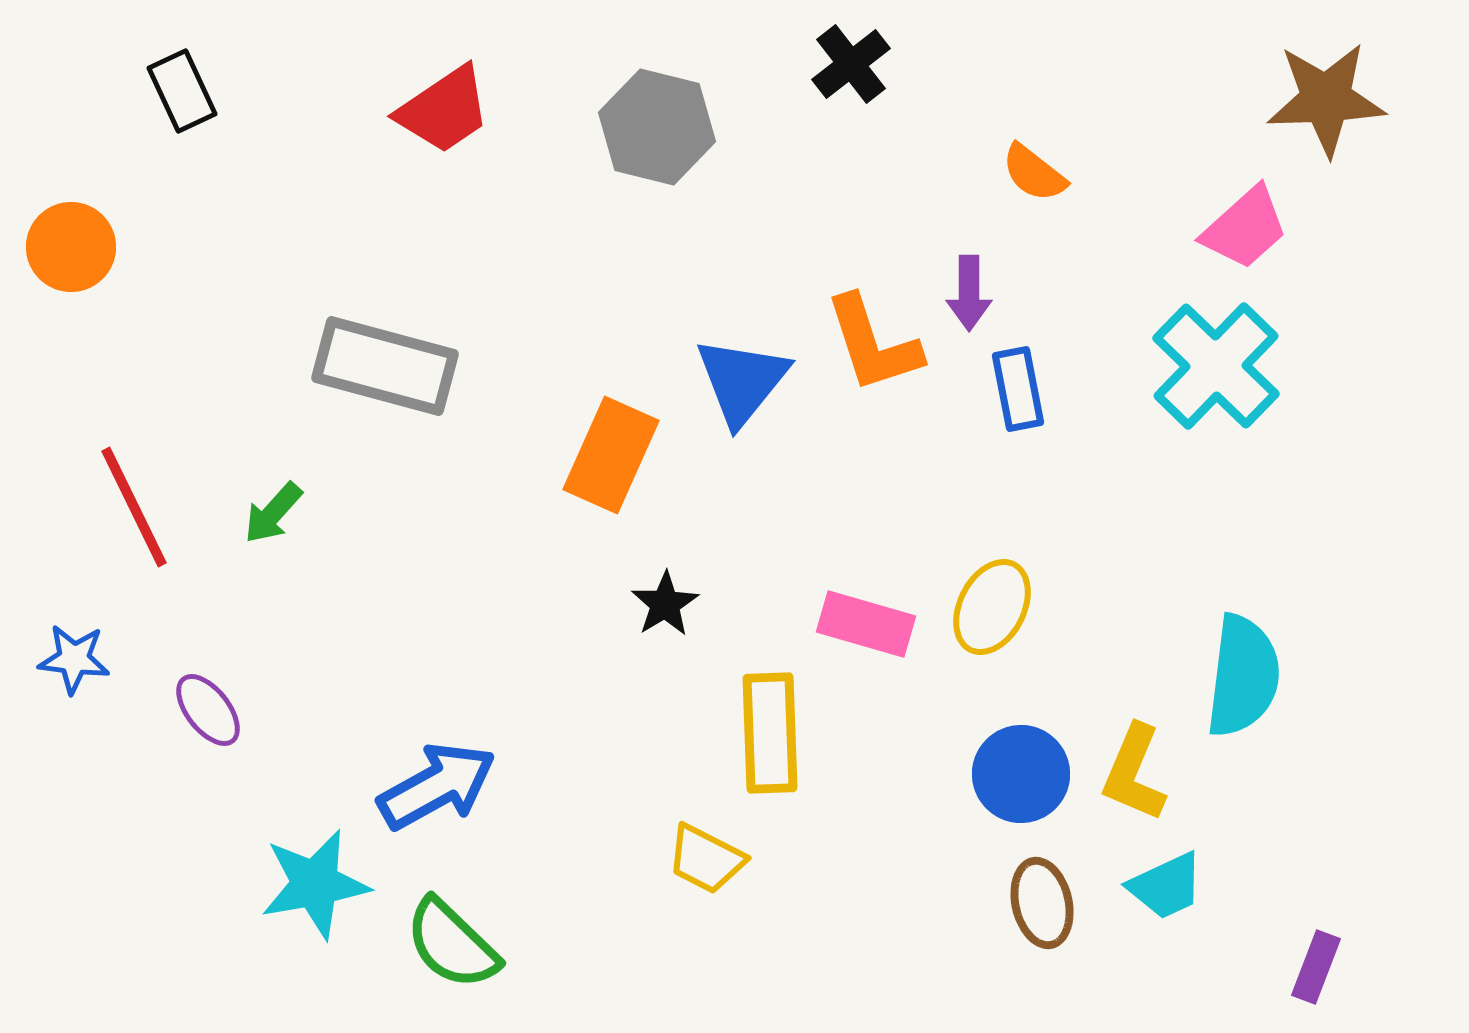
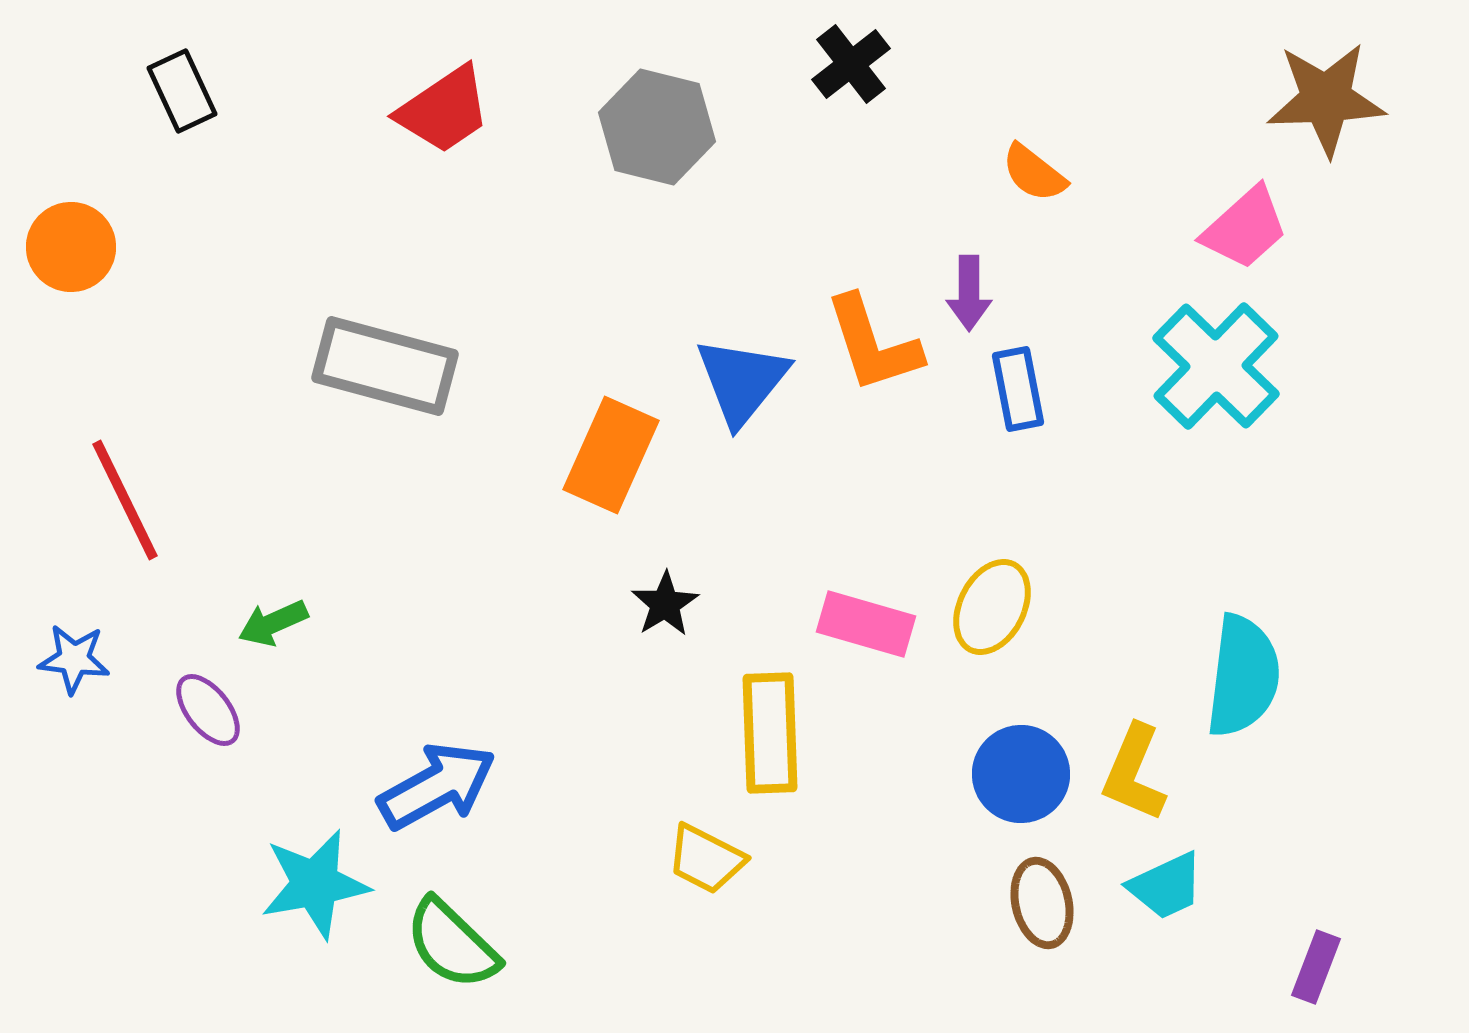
red line: moved 9 px left, 7 px up
green arrow: moved 110 px down; rotated 24 degrees clockwise
